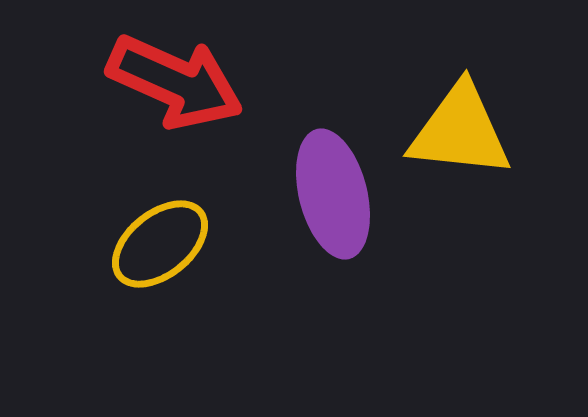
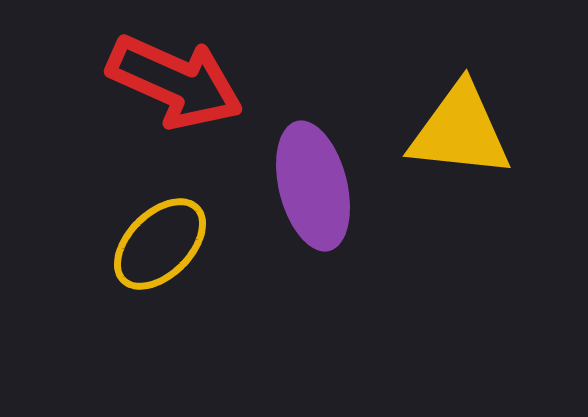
purple ellipse: moved 20 px left, 8 px up
yellow ellipse: rotated 6 degrees counterclockwise
